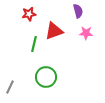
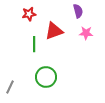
green line: rotated 14 degrees counterclockwise
